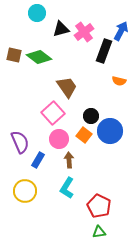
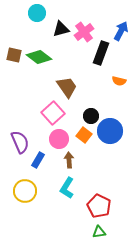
black rectangle: moved 3 px left, 2 px down
